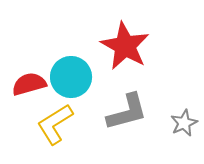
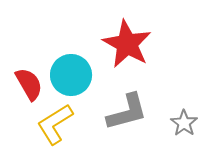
red star: moved 2 px right, 2 px up
cyan circle: moved 2 px up
red semicircle: rotated 76 degrees clockwise
gray star: rotated 12 degrees counterclockwise
